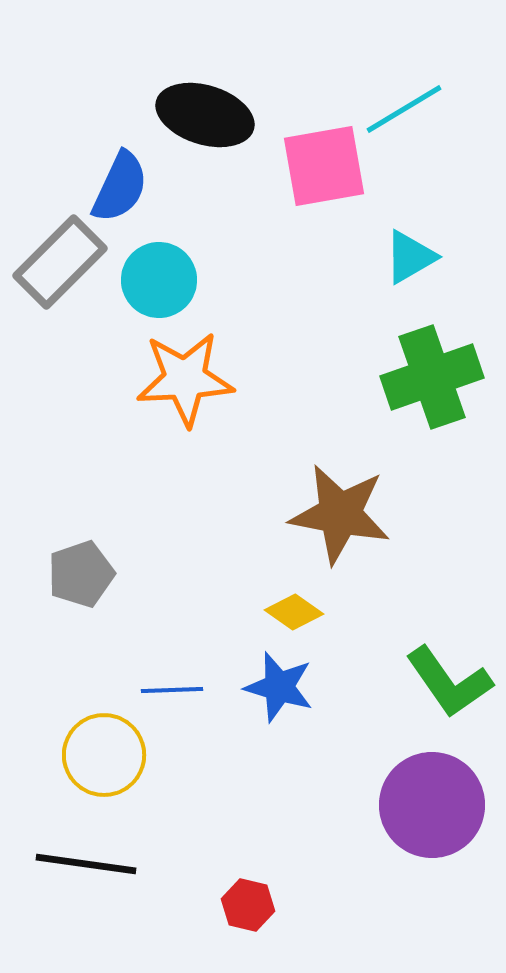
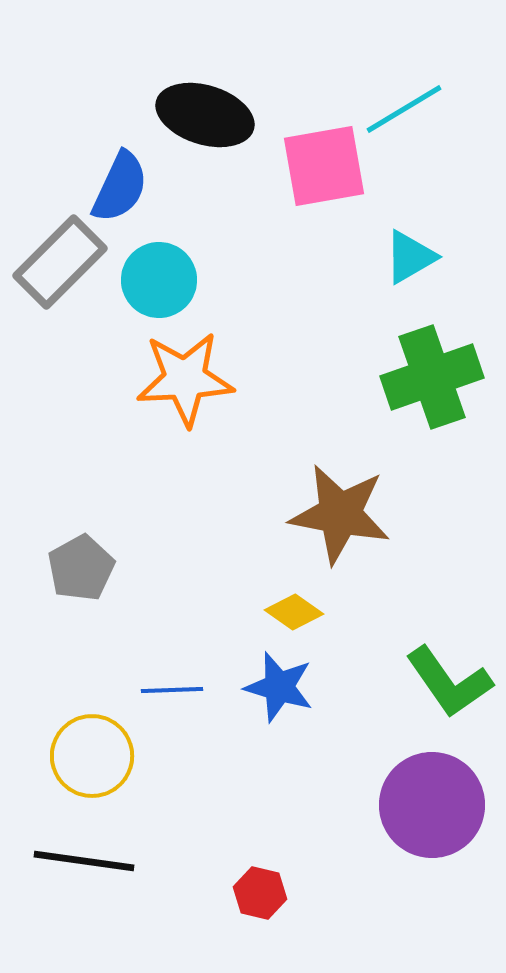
gray pentagon: moved 6 px up; rotated 10 degrees counterclockwise
yellow circle: moved 12 px left, 1 px down
black line: moved 2 px left, 3 px up
red hexagon: moved 12 px right, 12 px up
